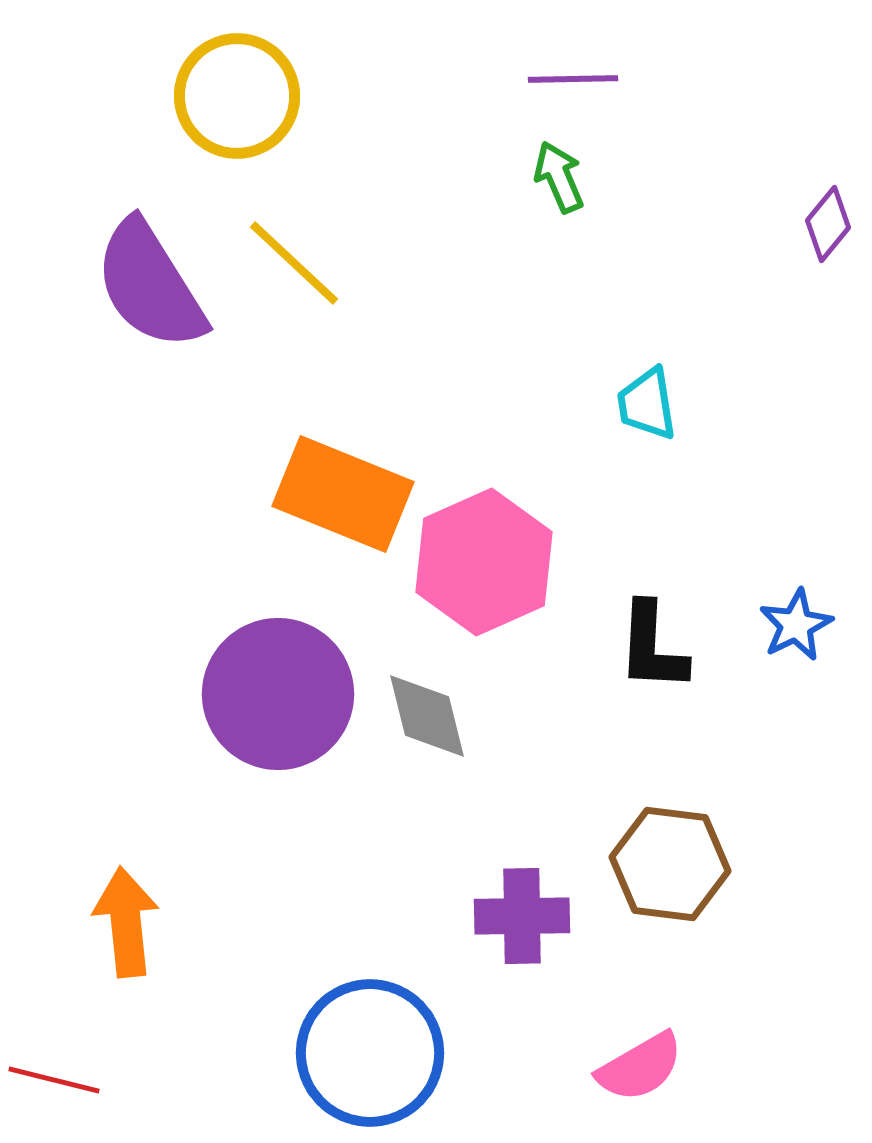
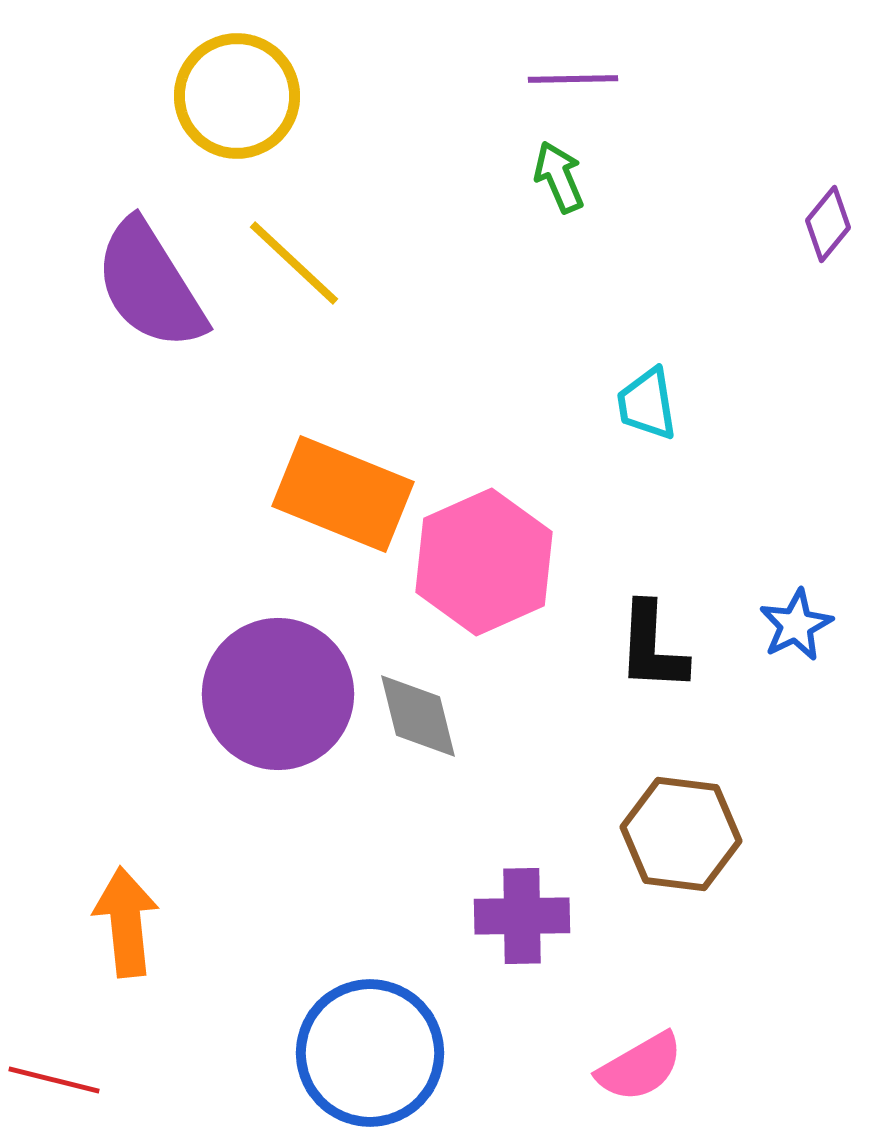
gray diamond: moved 9 px left
brown hexagon: moved 11 px right, 30 px up
